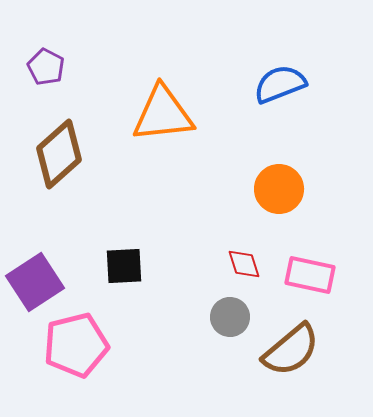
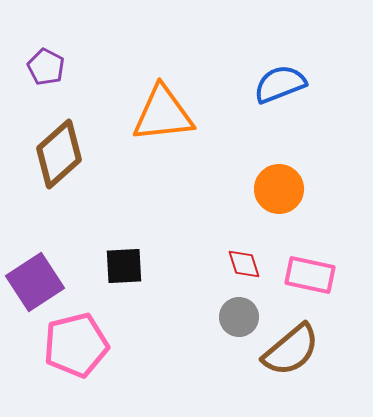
gray circle: moved 9 px right
